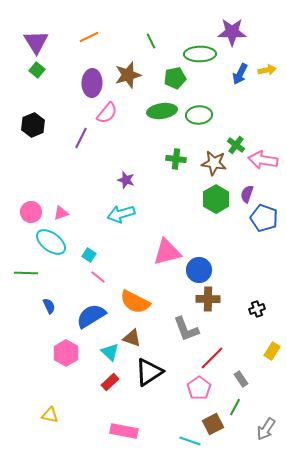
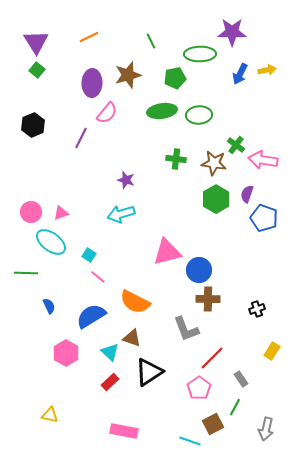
gray arrow at (266, 429): rotated 20 degrees counterclockwise
